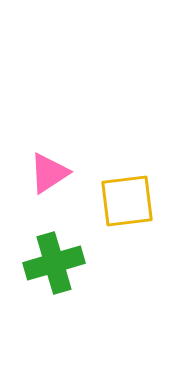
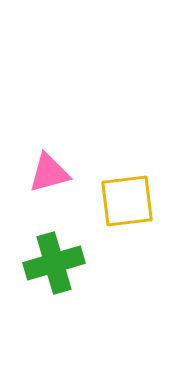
pink triangle: rotated 18 degrees clockwise
